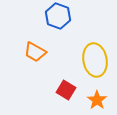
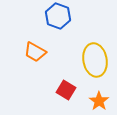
orange star: moved 2 px right, 1 px down
